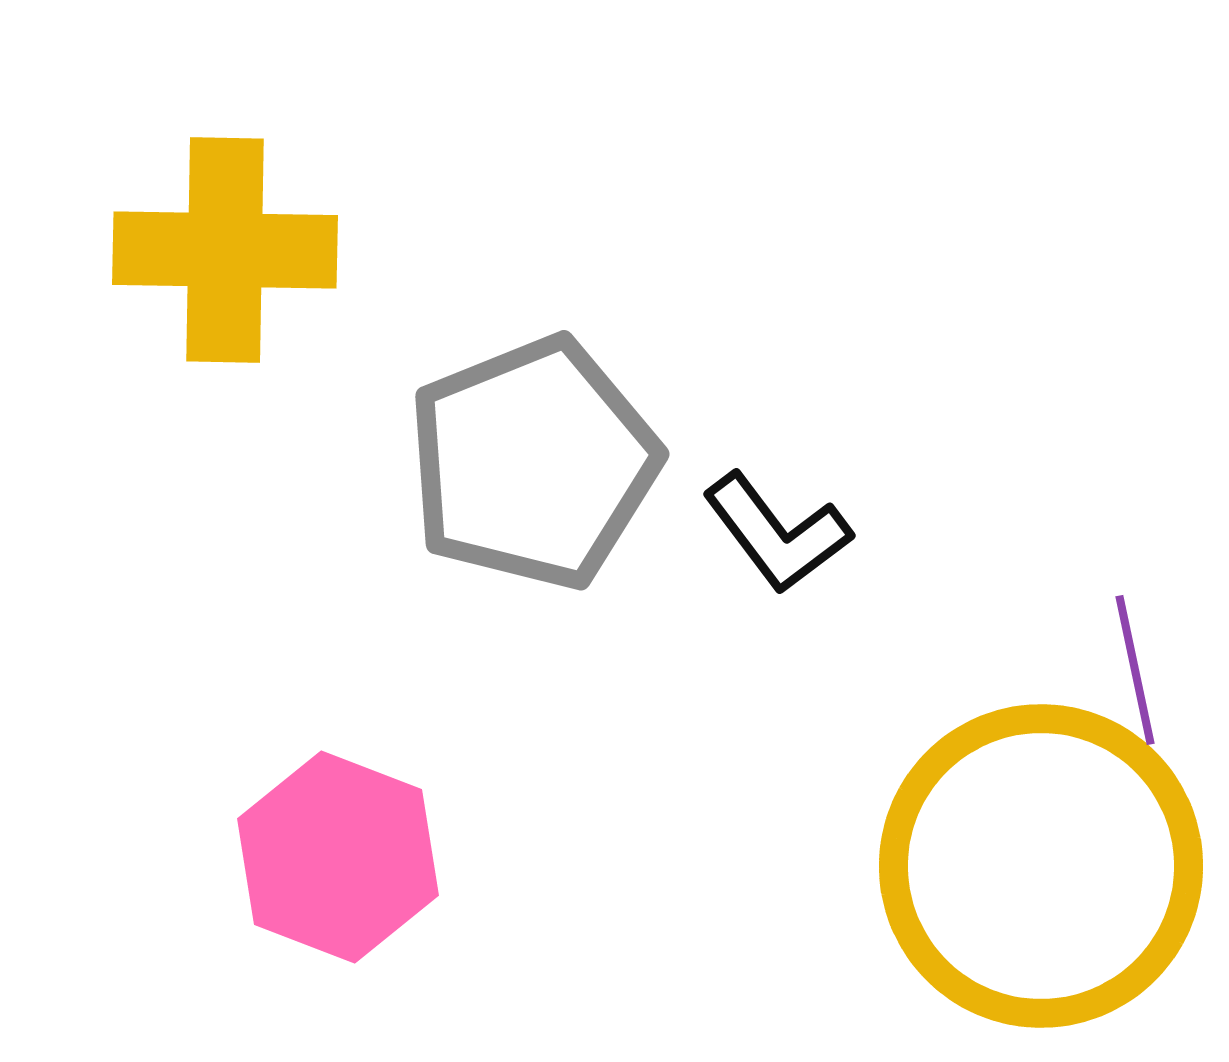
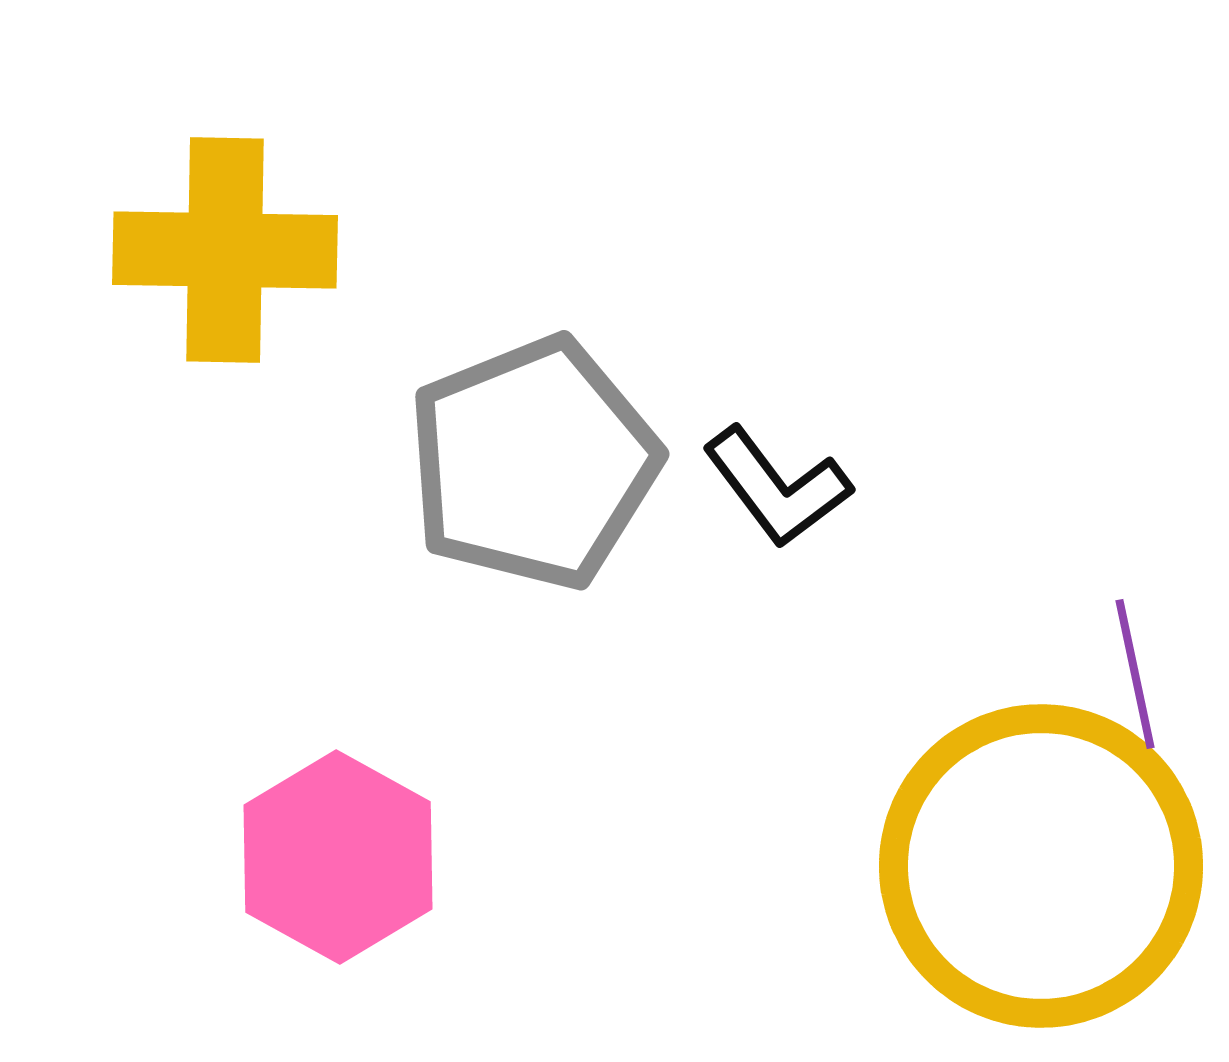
black L-shape: moved 46 px up
purple line: moved 4 px down
pink hexagon: rotated 8 degrees clockwise
